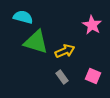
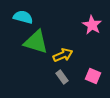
yellow arrow: moved 2 px left, 4 px down
